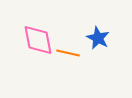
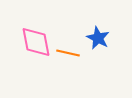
pink diamond: moved 2 px left, 2 px down
